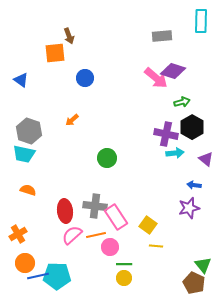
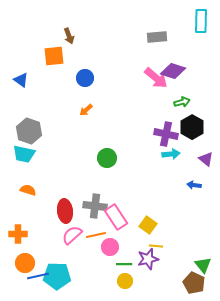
gray rectangle: moved 5 px left, 1 px down
orange square: moved 1 px left, 3 px down
orange arrow: moved 14 px right, 10 px up
cyan arrow: moved 4 px left, 1 px down
purple star: moved 41 px left, 51 px down
orange cross: rotated 30 degrees clockwise
yellow circle: moved 1 px right, 3 px down
